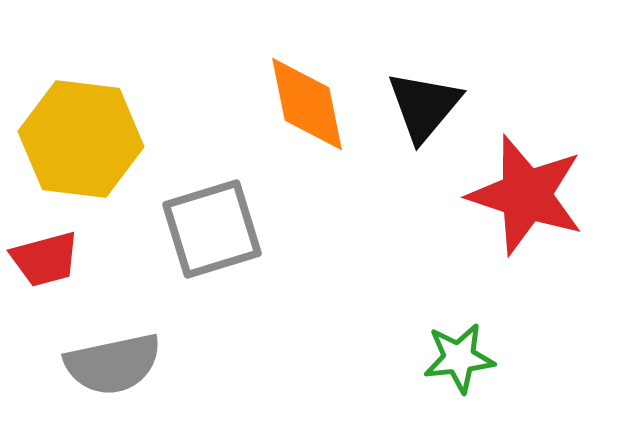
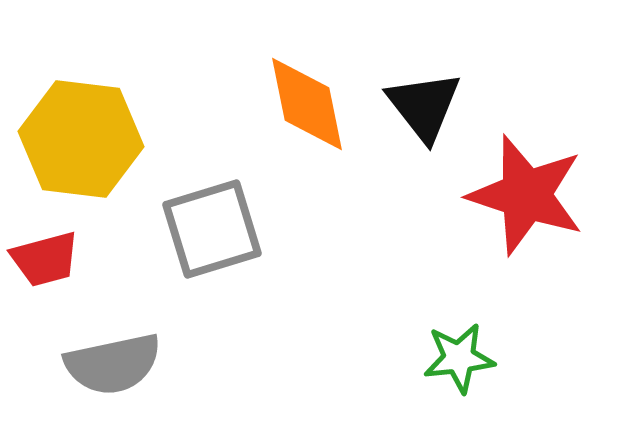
black triangle: rotated 18 degrees counterclockwise
